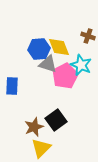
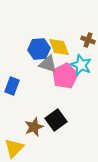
brown cross: moved 4 px down
blue rectangle: rotated 18 degrees clockwise
yellow triangle: moved 27 px left
